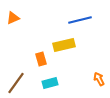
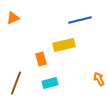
brown line: rotated 15 degrees counterclockwise
